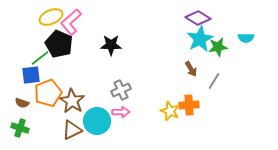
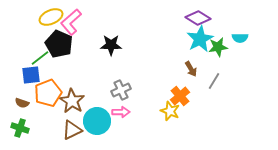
cyan semicircle: moved 6 px left
orange cross: moved 9 px left, 9 px up; rotated 36 degrees counterclockwise
